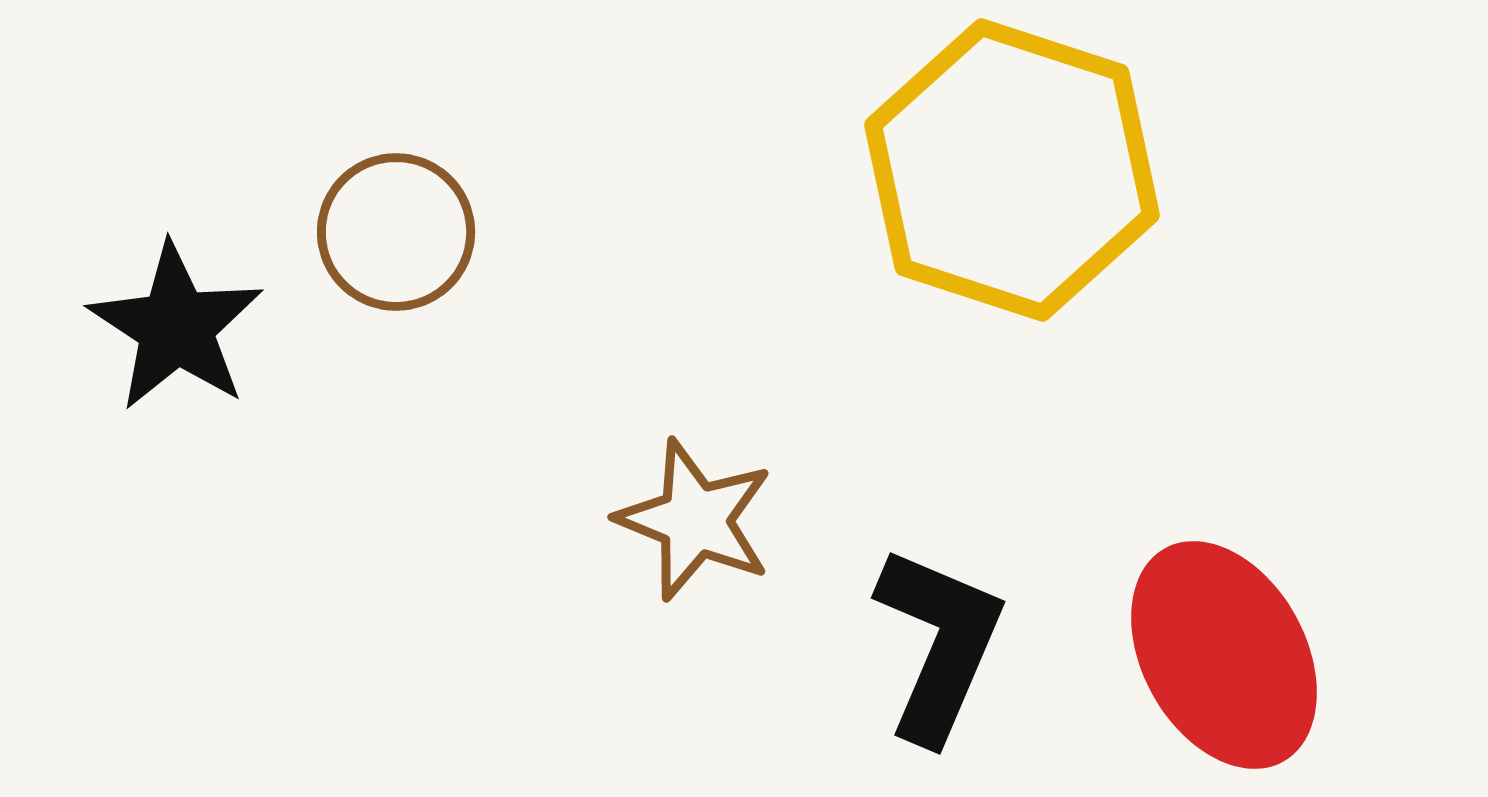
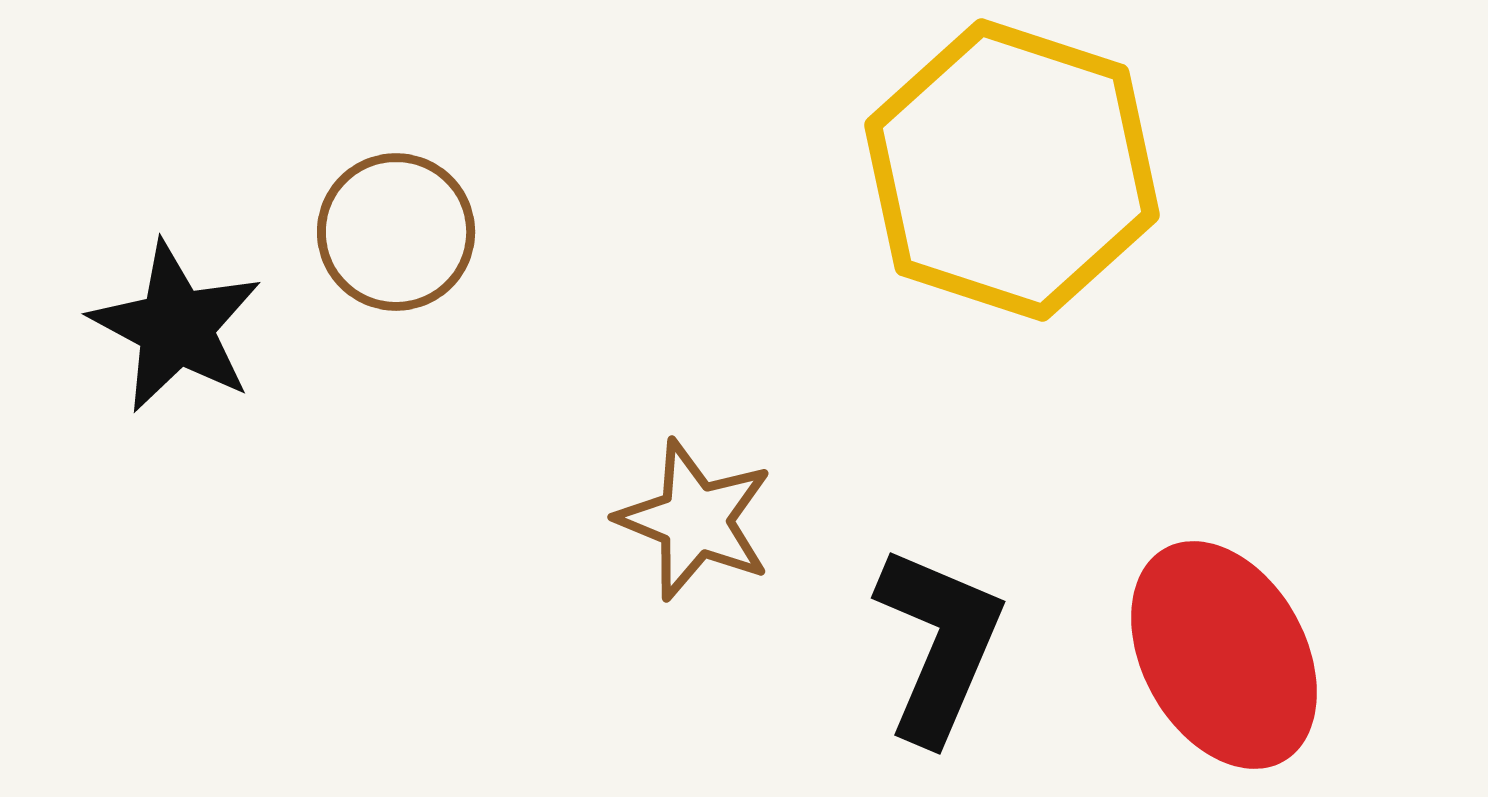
black star: rotated 5 degrees counterclockwise
